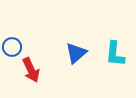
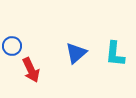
blue circle: moved 1 px up
